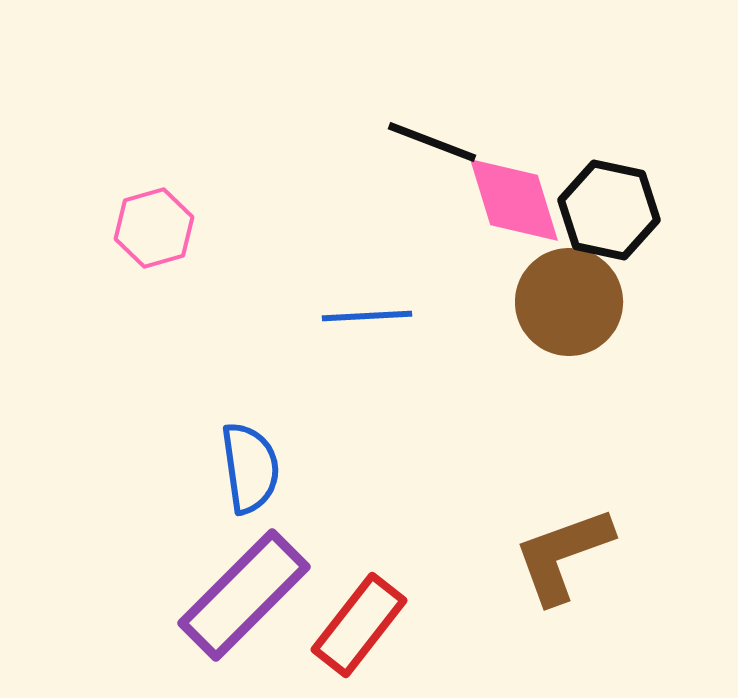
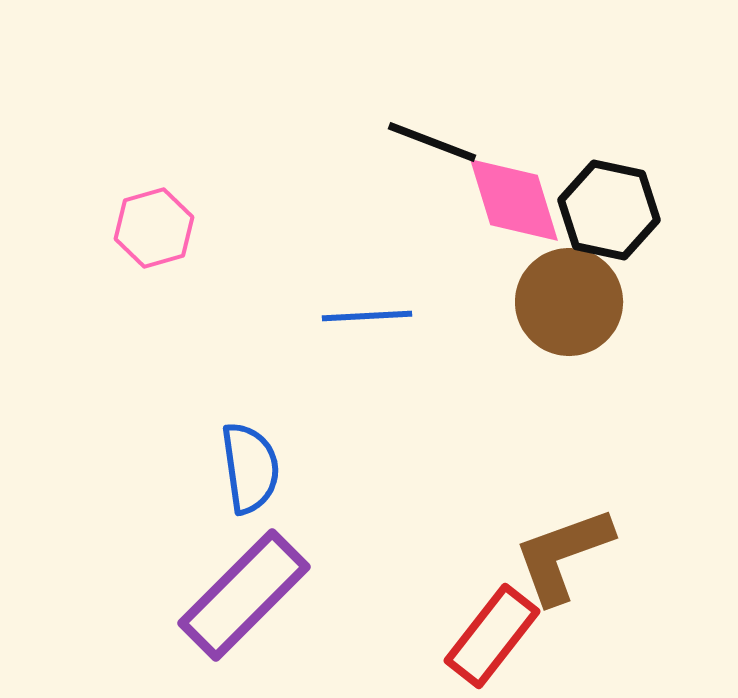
red rectangle: moved 133 px right, 11 px down
